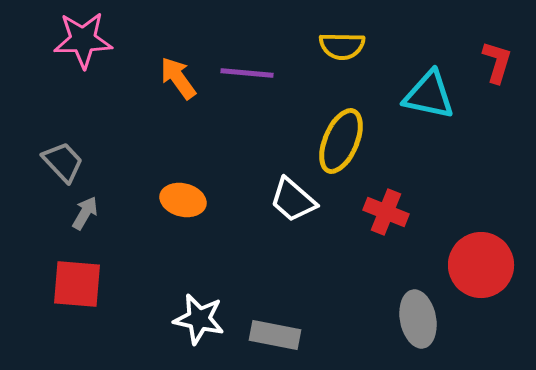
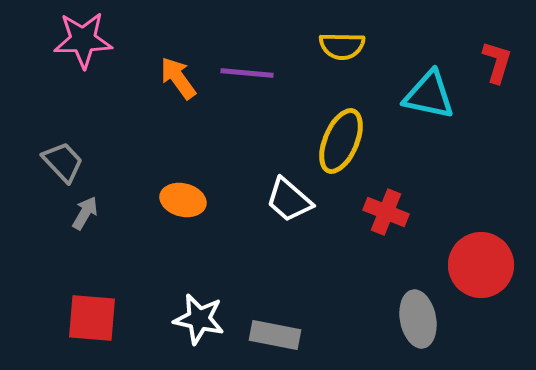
white trapezoid: moved 4 px left
red square: moved 15 px right, 34 px down
